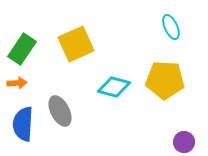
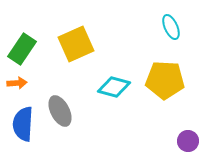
purple circle: moved 4 px right, 1 px up
